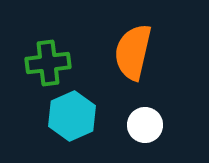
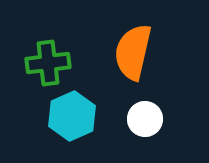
white circle: moved 6 px up
